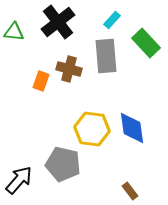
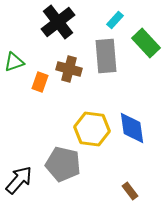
cyan rectangle: moved 3 px right
green triangle: moved 30 px down; rotated 25 degrees counterclockwise
orange rectangle: moved 1 px left, 1 px down
